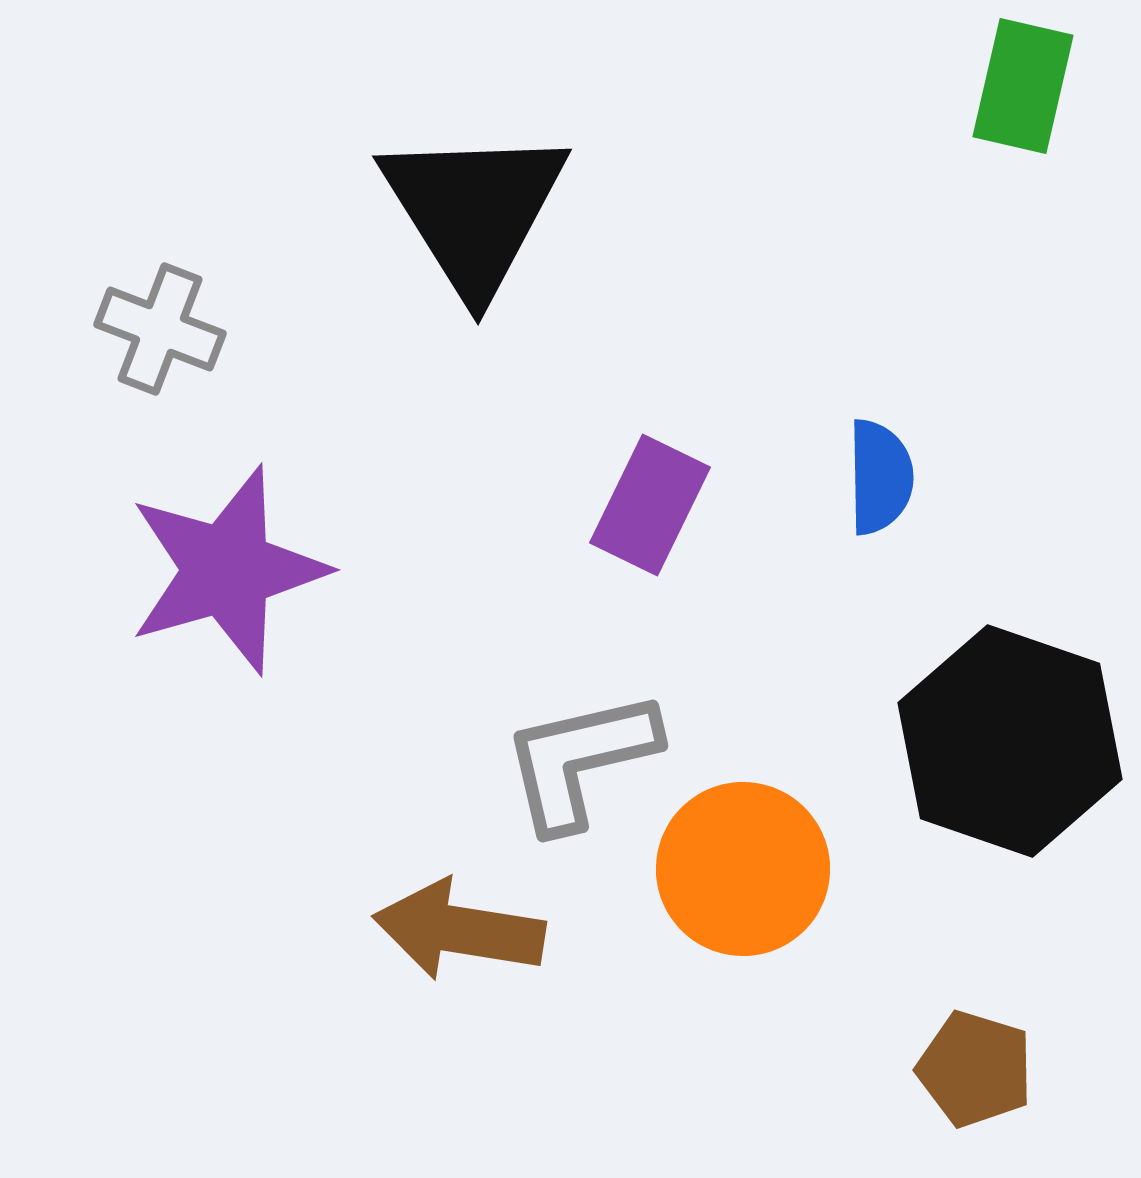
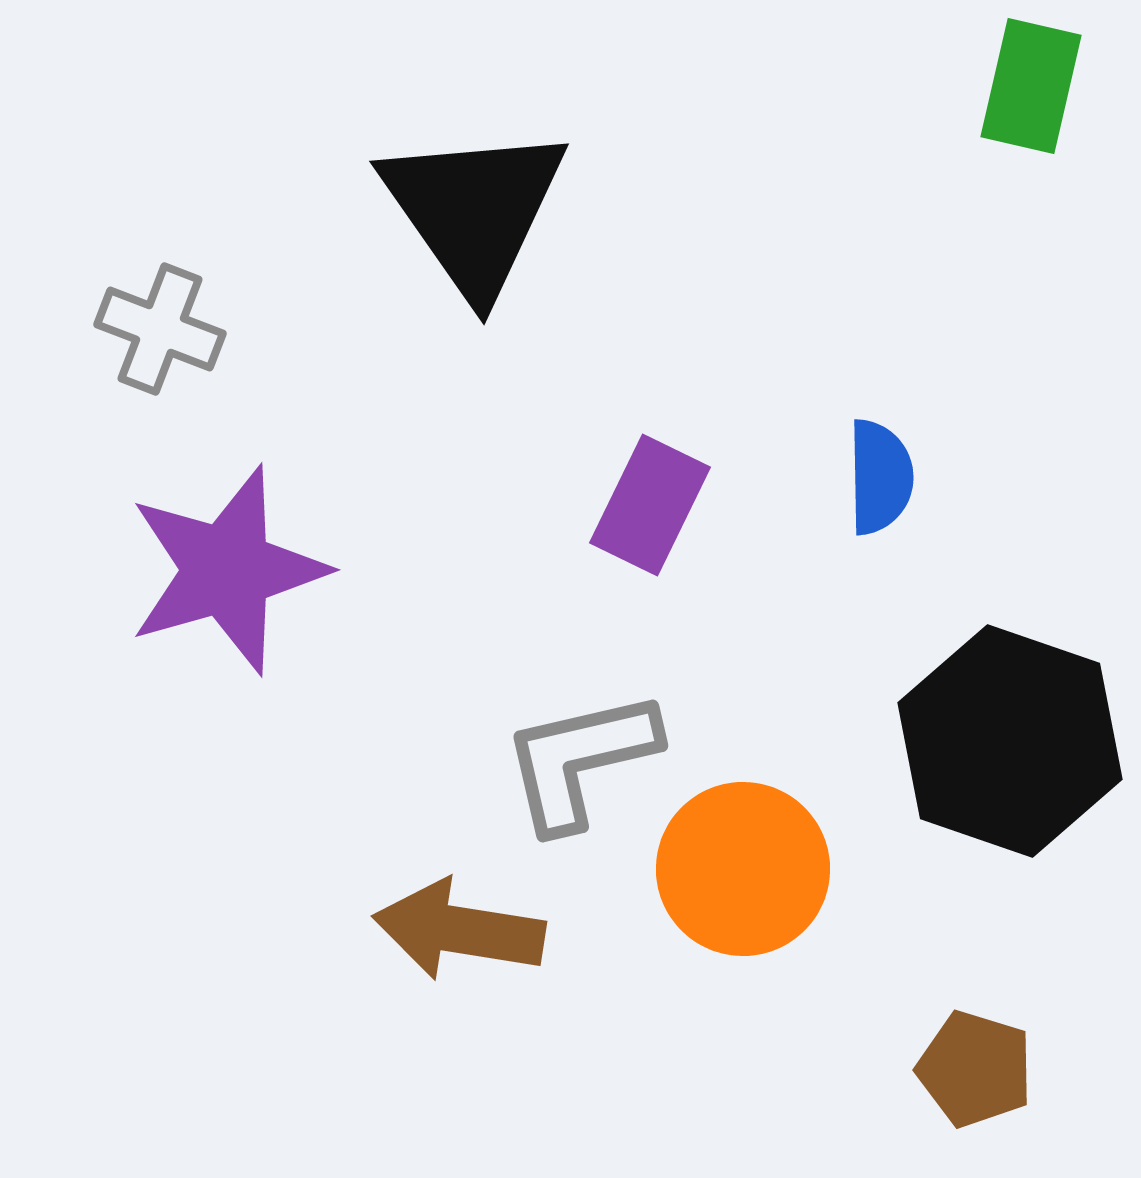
green rectangle: moved 8 px right
black triangle: rotated 3 degrees counterclockwise
